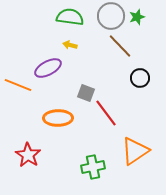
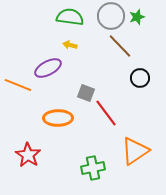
green cross: moved 1 px down
